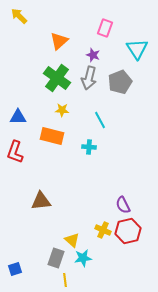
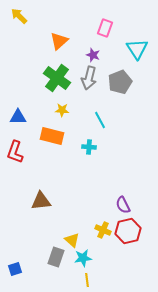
gray rectangle: moved 1 px up
yellow line: moved 22 px right
